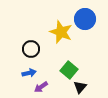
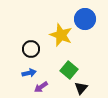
yellow star: moved 3 px down
black triangle: moved 1 px right, 1 px down
